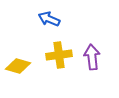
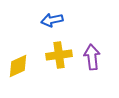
blue arrow: moved 3 px right, 1 px down; rotated 35 degrees counterclockwise
yellow diamond: rotated 40 degrees counterclockwise
